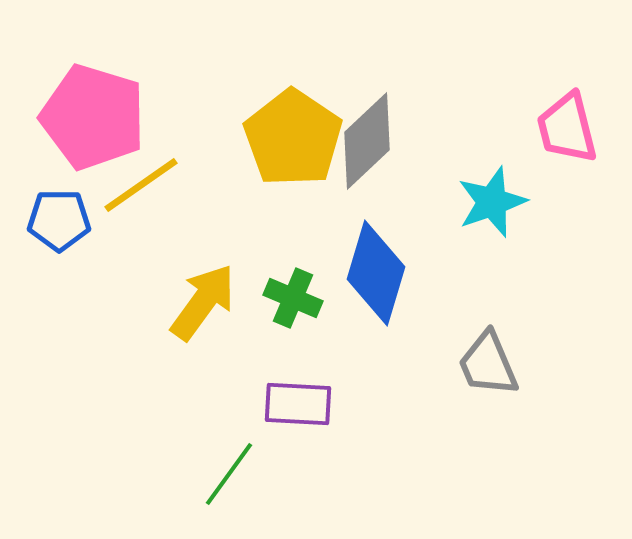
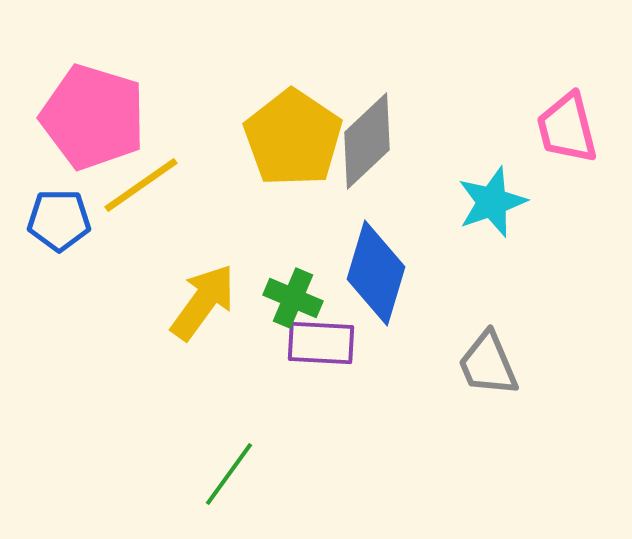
purple rectangle: moved 23 px right, 61 px up
